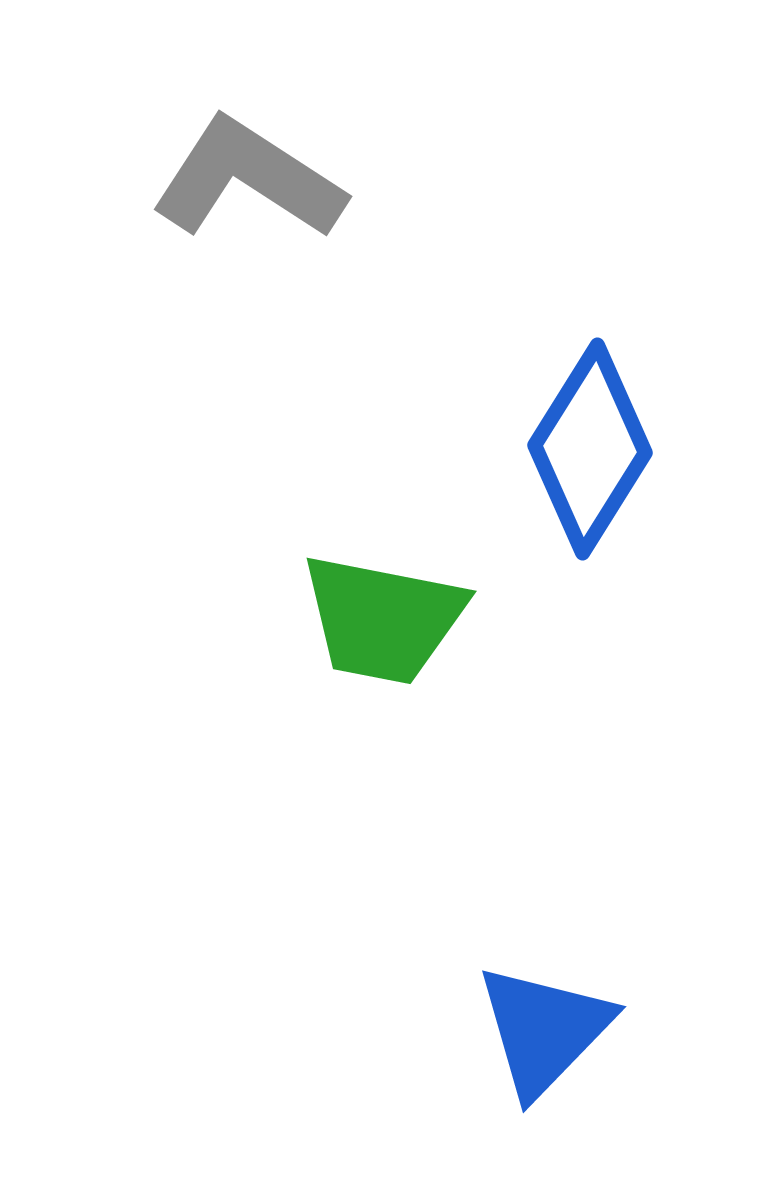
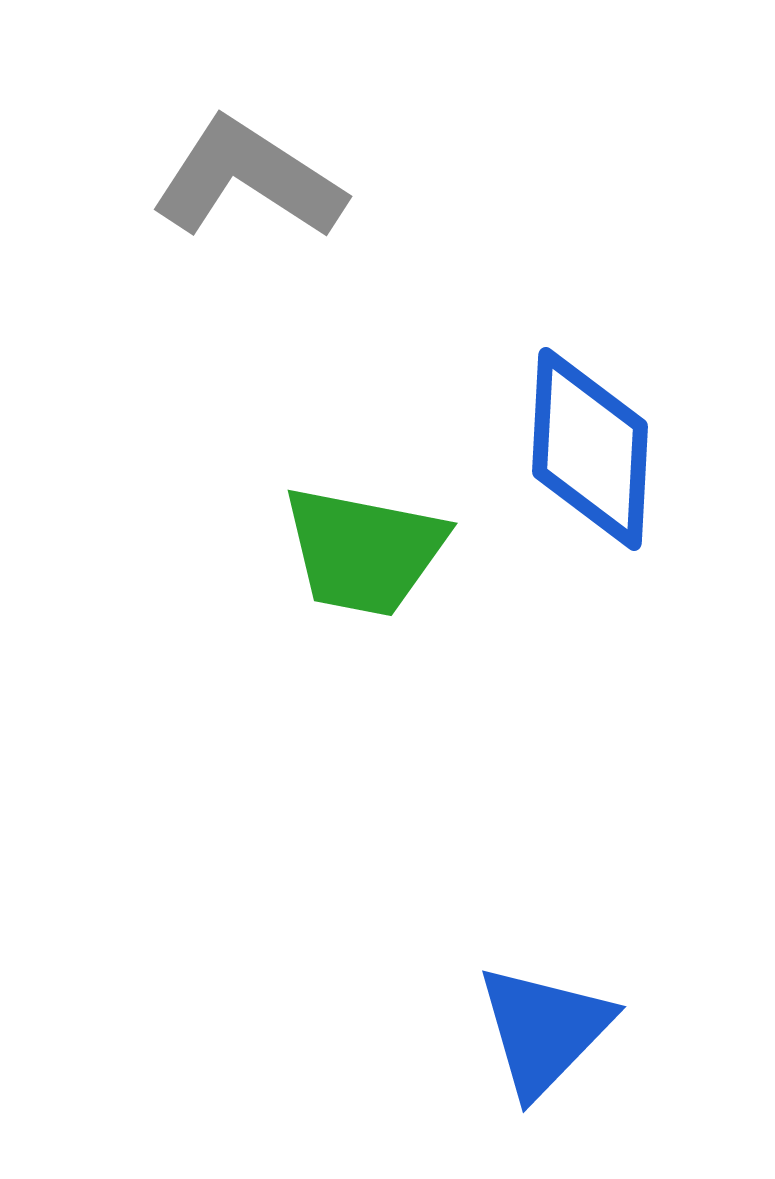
blue diamond: rotated 29 degrees counterclockwise
green trapezoid: moved 19 px left, 68 px up
